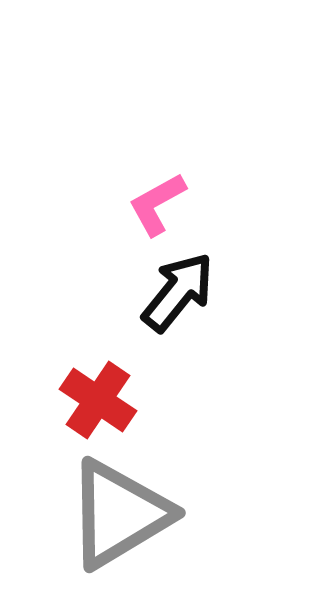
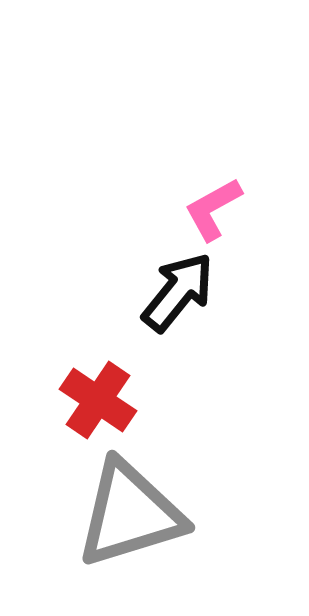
pink L-shape: moved 56 px right, 5 px down
gray triangle: moved 11 px right; rotated 14 degrees clockwise
